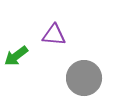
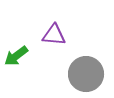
gray circle: moved 2 px right, 4 px up
